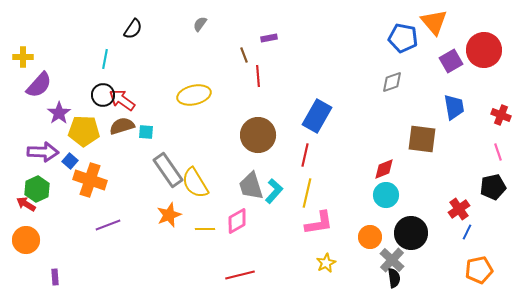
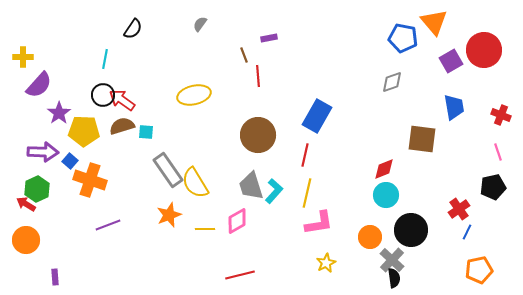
black circle at (411, 233): moved 3 px up
